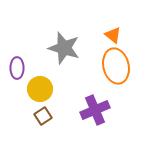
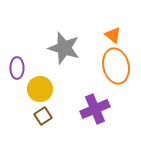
purple cross: moved 1 px up
